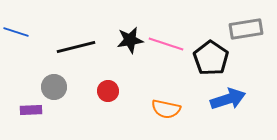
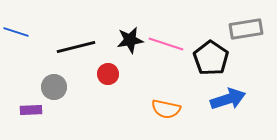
red circle: moved 17 px up
